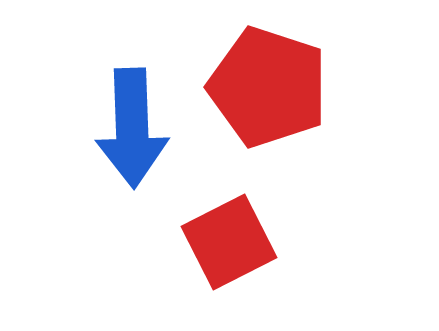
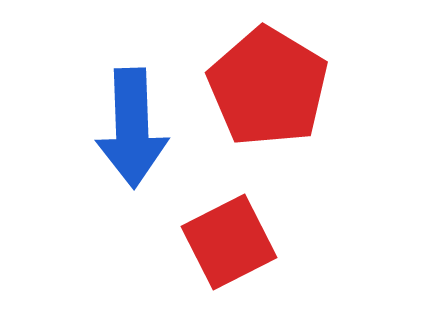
red pentagon: rotated 13 degrees clockwise
